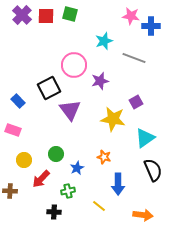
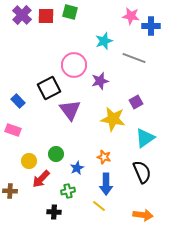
green square: moved 2 px up
yellow circle: moved 5 px right, 1 px down
black semicircle: moved 11 px left, 2 px down
blue arrow: moved 12 px left
